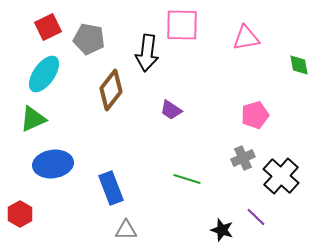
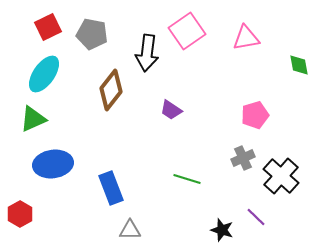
pink square: moved 5 px right, 6 px down; rotated 36 degrees counterclockwise
gray pentagon: moved 3 px right, 5 px up
gray triangle: moved 4 px right
